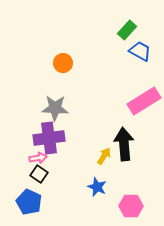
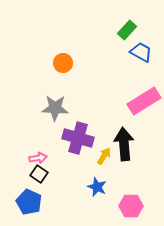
blue trapezoid: moved 1 px right, 1 px down
purple cross: moved 29 px right; rotated 24 degrees clockwise
